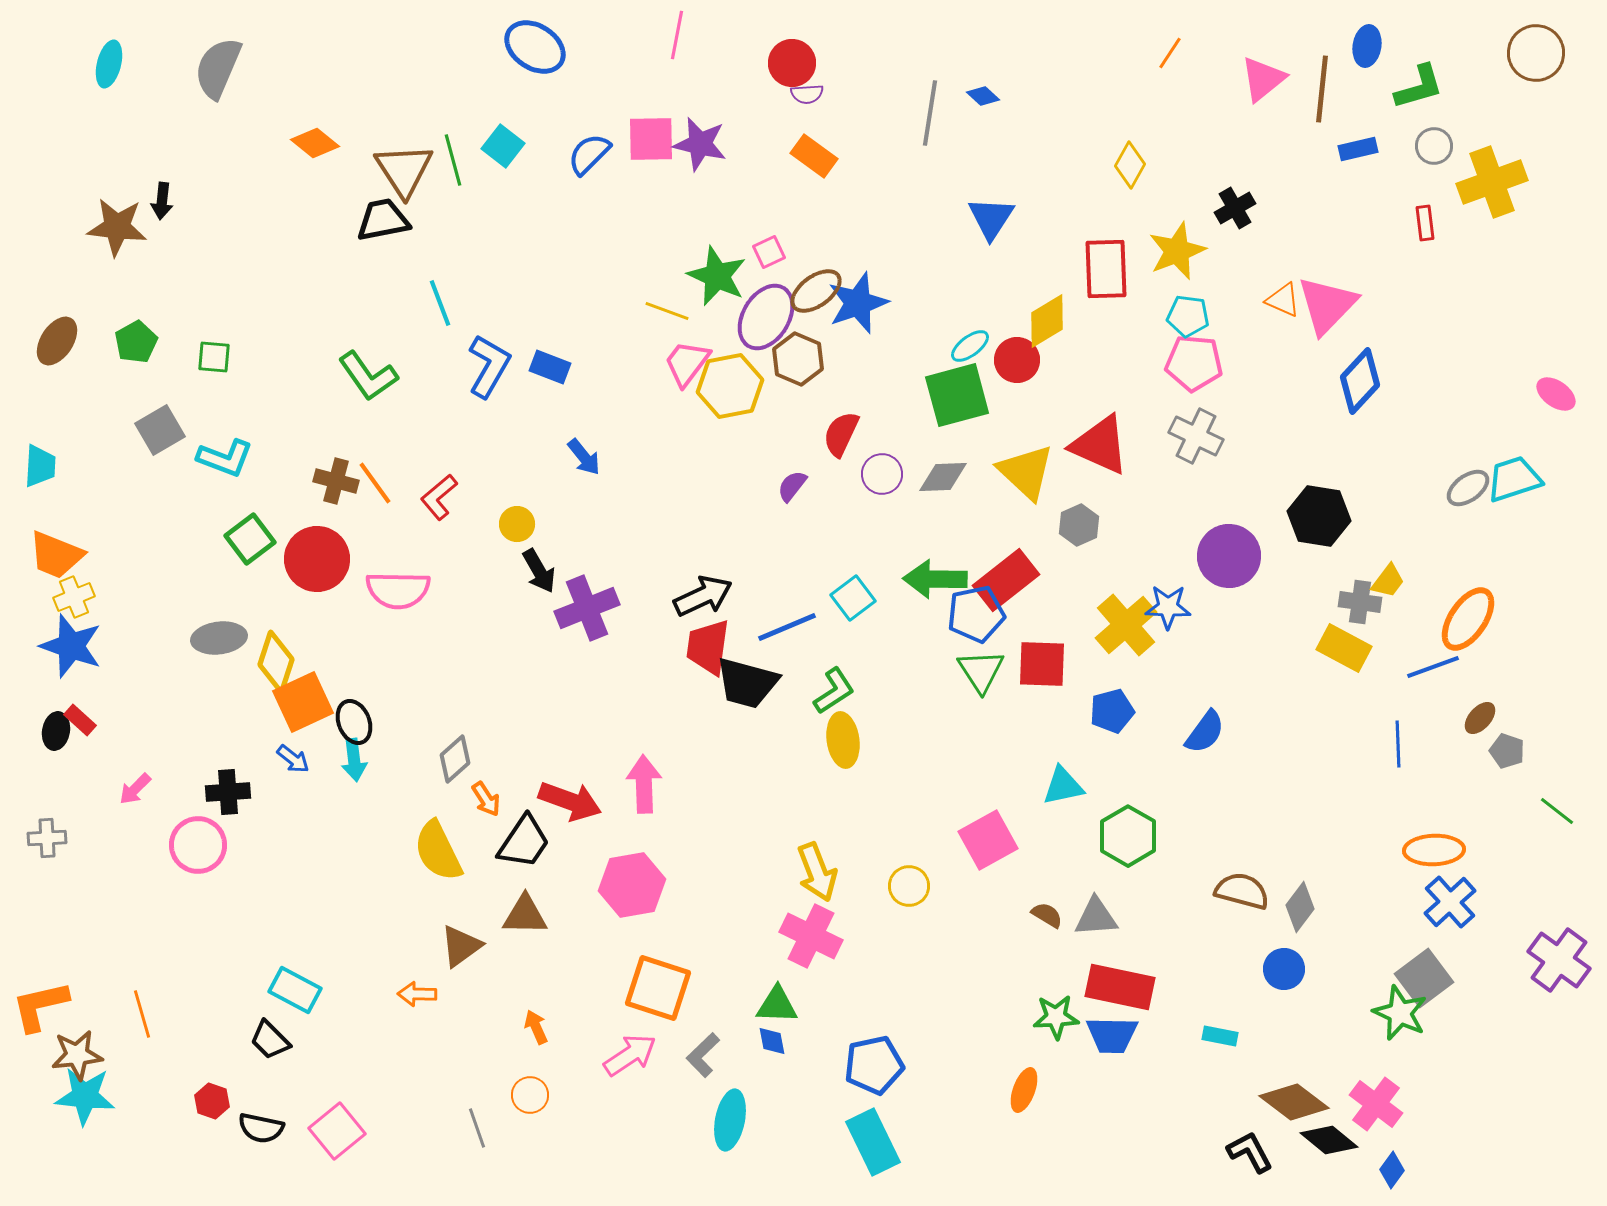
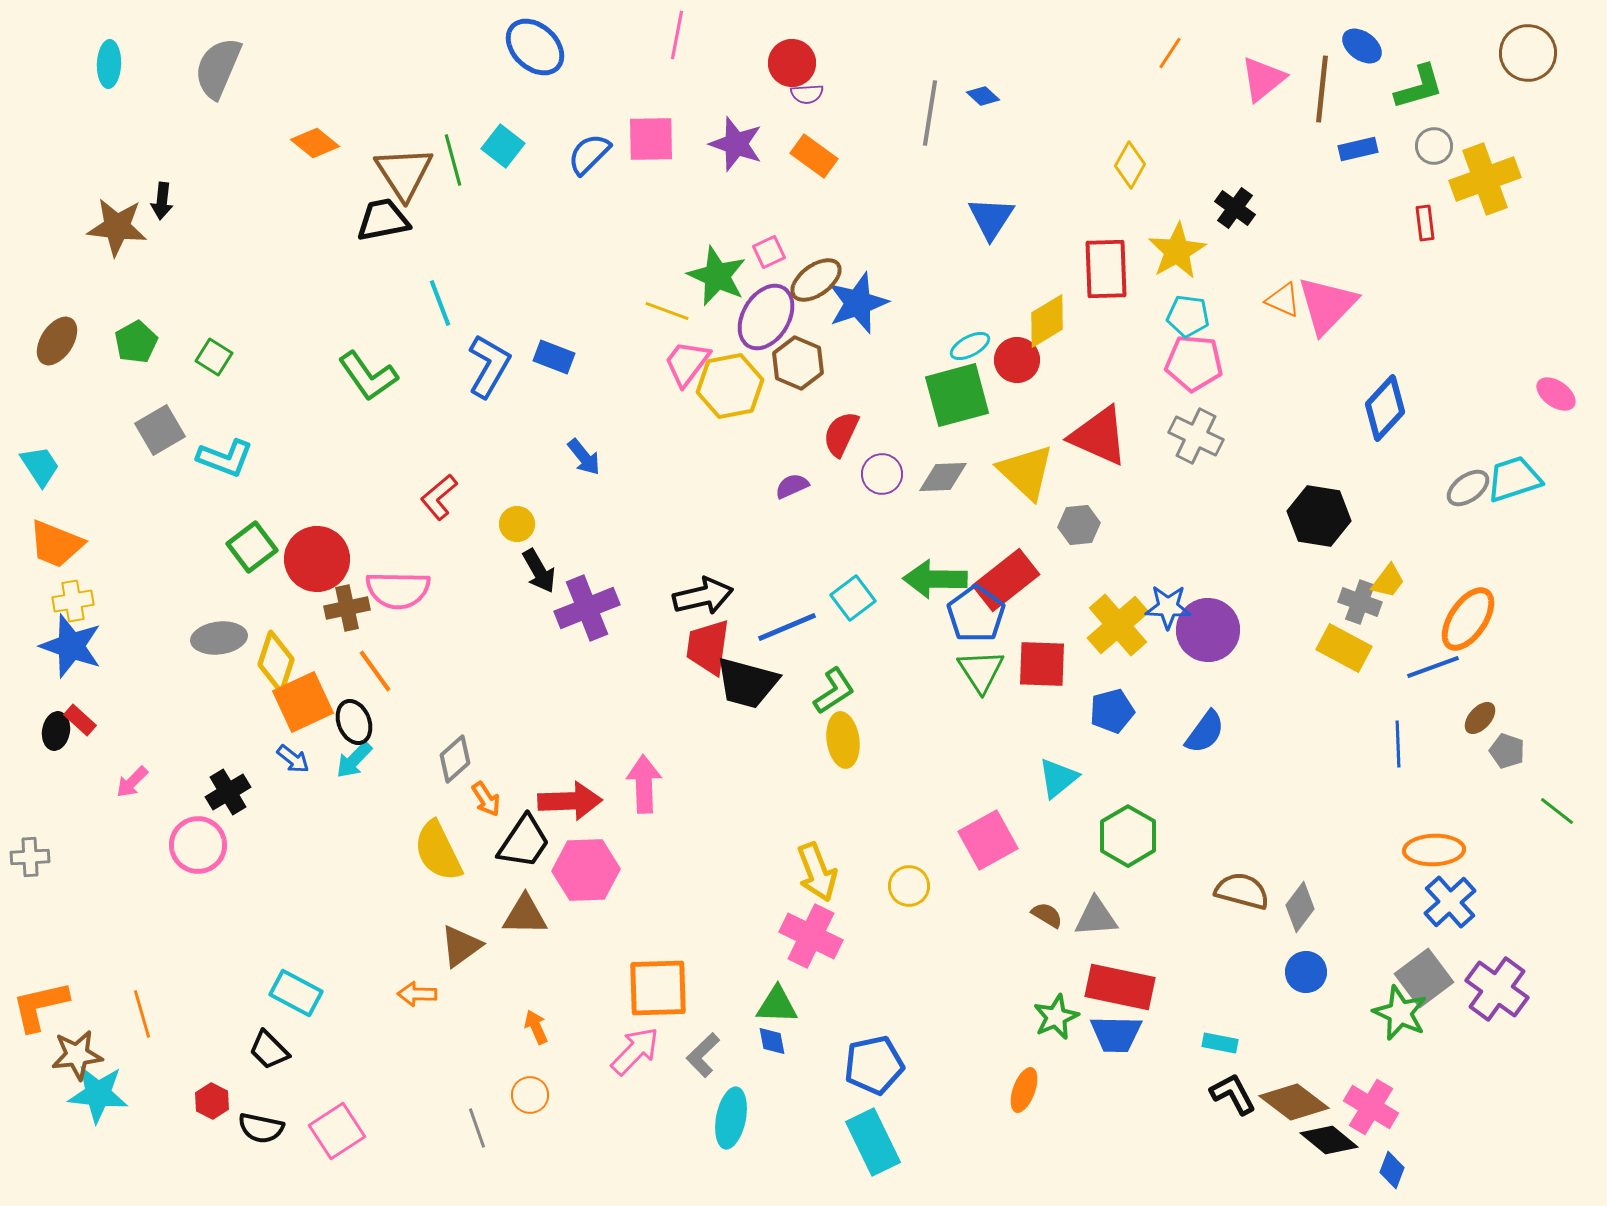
blue ellipse at (1367, 46): moved 5 px left; rotated 63 degrees counterclockwise
blue ellipse at (535, 47): rotated 10 degrees clockwise
brown circle at (1536, 53): moved 8 px left
cyan ellipse at (109, 64): rotated 12 degrees counterclockwise
purple star at (700, 144): moved 36 px right; rotated 6 degrees clockwise
brown triangle at (404, 170): moved 3 px down
yellow cross at (1492, 182): moved 7 px left, 3 px up
black cross at (1235, 208): rotated 24 degrees counterclockwise
yellow star at (1177, 251): rotated 8 degrees counterclockwise
brown ellipse at (816, 291): moved 11 px up
cyan ellipse at (970, 346): rotated 9 degrees clockwise
green square at (214, 357): rotated 27 degrees clockwise
brown hexagon at (798, 359): moved 4 px down
blue rectangle at (550, 367): moved 4 px right, 10 px up
blue diamond at (1360, 381): moved 25 px right, 27 px down
red triangle at (1100, 445): moved 1 px left, 9 px up
cyan trapezoid at (40, 466): rotated 36 degrees counterclockwise
brown cross at (336, 481): moved 11 px right, 127 px down; rotated 27 degrees counterclockwise
orange line at (375, 483): moved 188 px down
purple semicircle at (792, 486): rotated 28 degrees clockwise
gray hexagon at (1079, 525): rotated 18 degrees clockwise
green square at (250, 539): moved 2 px right, 8 px down
orange trapezoid at (56, 555): moved 11 px up
purple circle at (1229, 556): moved 21 px left, 74 px down
black arrow at (703, 596): rotated 12 degrees clockwise
yellow cross at (74, 597): moved 1 px left, 4 px down; rotated 12 degrees clockwise
gray cross at (1360, 602): rotated 12 degrees clockwise
blue pentagon at (976, 614): rotated 24 degrees counterclockwise
yellow cross at (1126, 625): moved 8 px left
cyan arrow at (354, 760): rotated 51 degrees clockwise
cyan triangle at (1063, 786): moved 5 px left, 8 px up; rotated 27 degrees counterclockwise
pink arrow at (135, 789): moved 3 px left, 7 px up
black cross at (228, 792): rotated 27 degrees counterclockwise
red arrow at (570, 801): rotated 22 degrees counterclockwise
gray cross at (47, 838): moved 17 px left, 19 px down
pink hexagon at (632, 885): moved 46 px left, 15 px up; rotated 8 degrees clockwise
purple cross at (1559, 960): moved 62 px left, 29 px down
blue circle at (1284, 969): moved 22 px right, 3 px down
orange square at (658, 988): rotated 20 degrees counterclockwise
cyan rectangle at (295, 990): moved 1 px right, 3 px down
green star at (1056, 1017): rotated 21 degrees counterclockwise
blue trapezoid at (1112, 1035): moved 4 px right, 1 px up
cyan rectangle at (1220, 1036): moved 7 px down
black trapezoid at (270, 1040): moved 1 px left, 10 px down
pink arrow at (630, 1055): moved 5 px right, 4 px up; rotated 12 degrees counterclockwise
cyan star at (85, 1096): moved 13 px right, 2 px up
red hexagon at (212, 1101): rotated 8 degrees clockwise
pink cross at (1376, 1104): moved 5 px left, 3 px down; rotated 6 degrees counterclockwise
cyan ellipse at (730, 1120): moved 1 px right, 2 px up
pink square at (337, 1131): rotated 6 degrees clockwise
black L-shape at (1250, 1152): moved 17 px left, 58 px up
blue diamond at (1392, 1170): rotated 15 degrees counterclockwise
